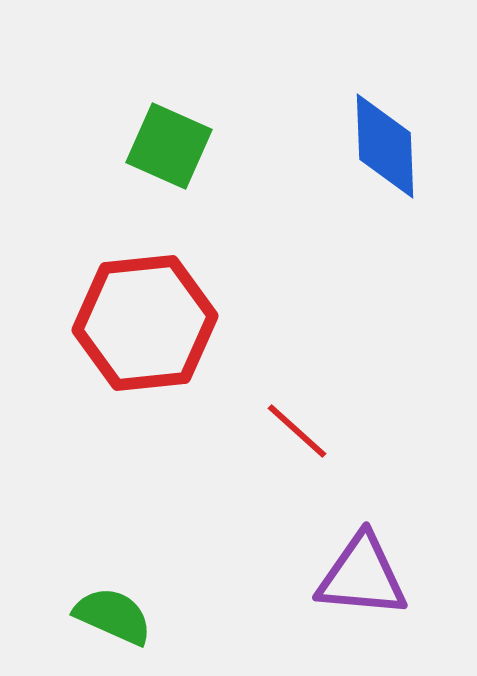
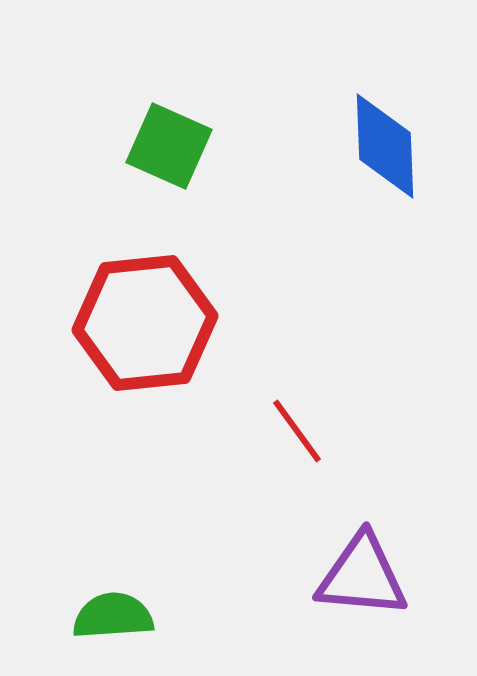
red line: rotated 12 degrees clockwise
green semicircle: rotated 28 degrees counterclockwise
